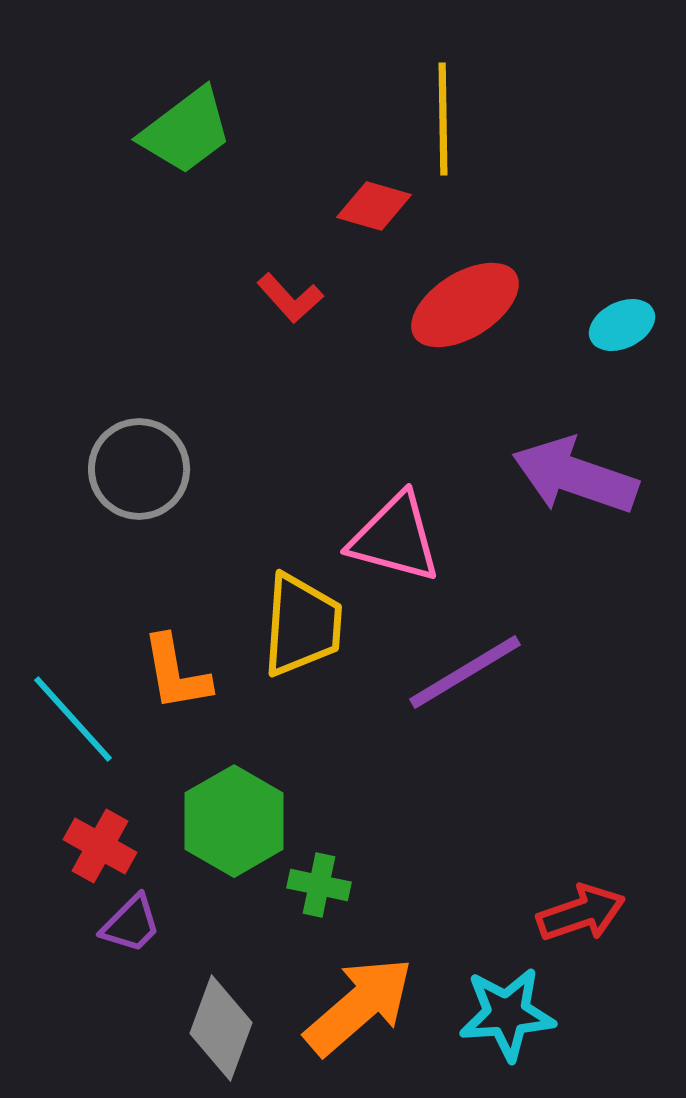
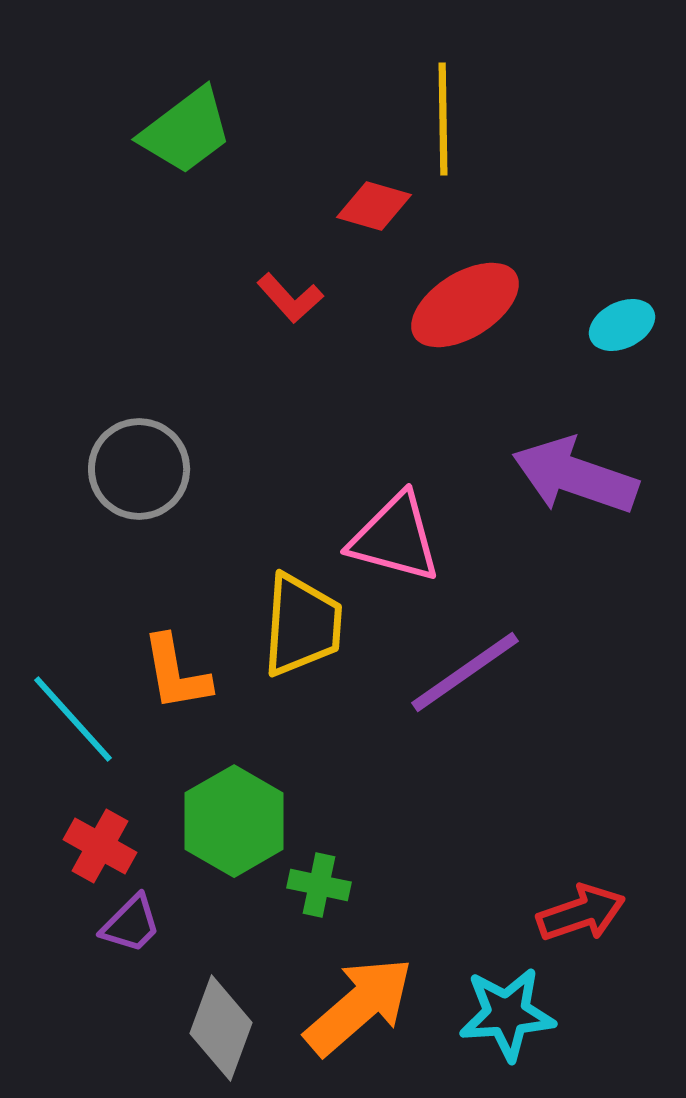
purple line: rotated 4 degrees counterclockwise
